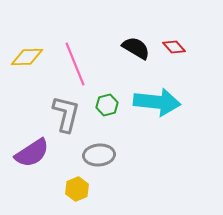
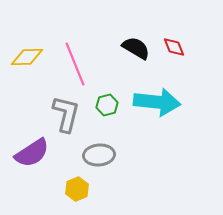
red diamond: rotated 20 degrees clockwise
